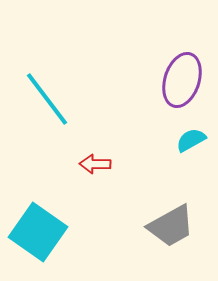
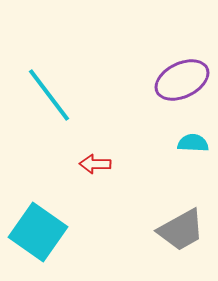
purple ellipse: rotated 46 degrees clockwise
cyan line: moved 2 px right, 4 px up
cyan semicircle: moved 2 px right, 3 px down; rotated 32 degrees clockwise
gray trapezoid: moved 10 px right, 4 px down
